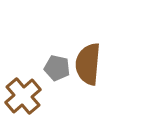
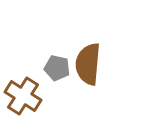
brown cross: rotated 18 degrees counterclockwise
